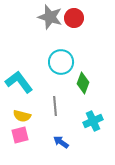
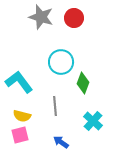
gray star: moved 9 px left
cyan cross: rotated 24 degrees counterclockwise
